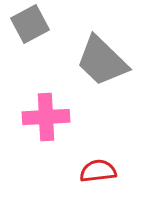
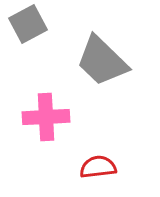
gray square: moved 2 px left
red semicircle: moved 4 px up
